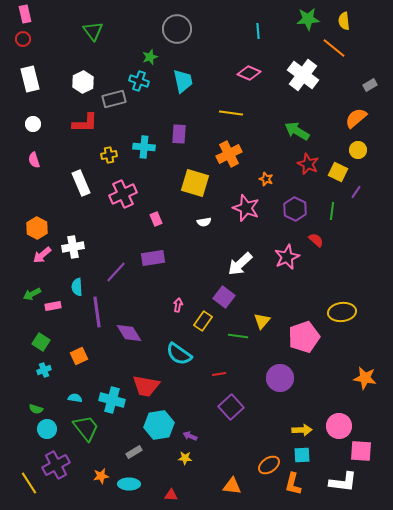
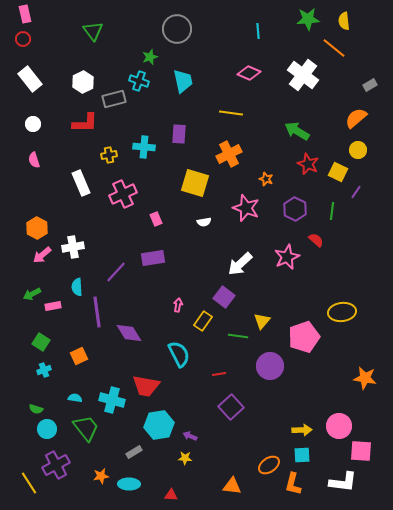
white rectangle at (30, 79): rotated 25 degrees counterclockwise
cyan semicircle at (179, 354): rotated 152 degrees counterclockwise
purple circle at (280, 378): moved 10 px left, 12 px up
